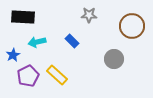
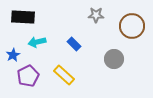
gray star: moved 7 px right
blue rectangle: moved 2 px right, 3 px down
yellow rectangle: moved 7 px right
